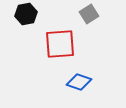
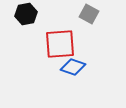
gray square: rotated 30 degrees counterclockwise
blue diamond: moved 6 px left, 15 px up
